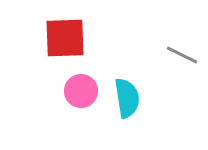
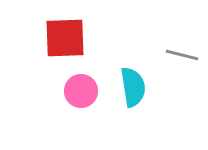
gray line: rotated 12 degrees counterclockwise
cyan semicircle: moved 6 px right, 11 px up
